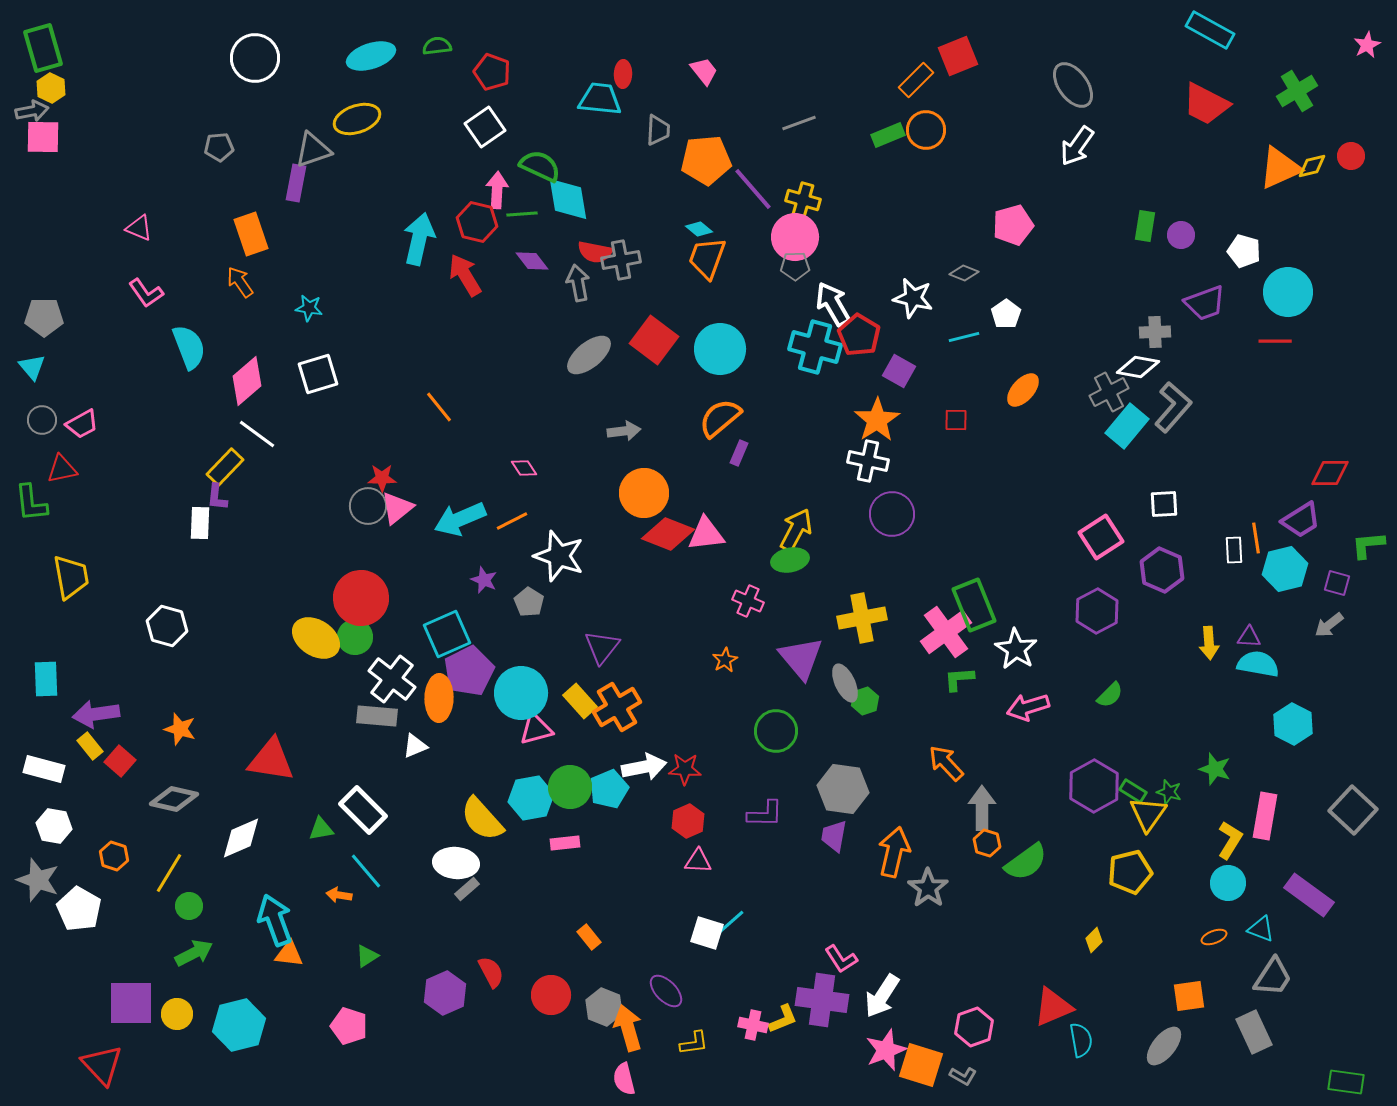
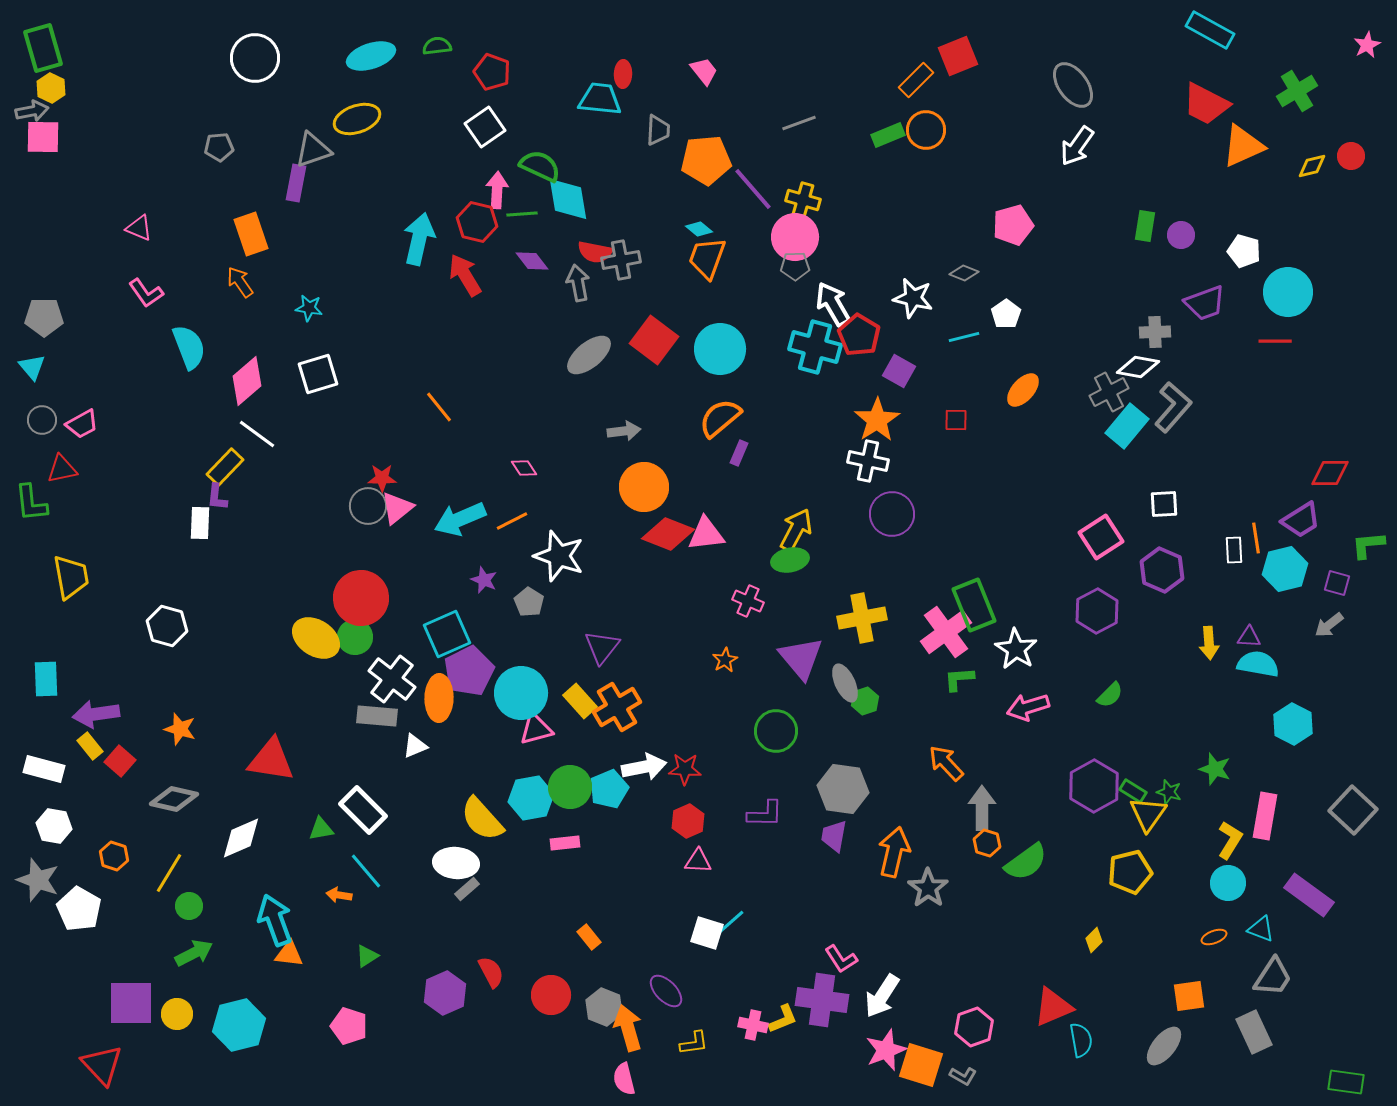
orange triangle at (1280, 168): moved 37 px left, 22 px up
orange circle at (644, 493): moved 6 px up
